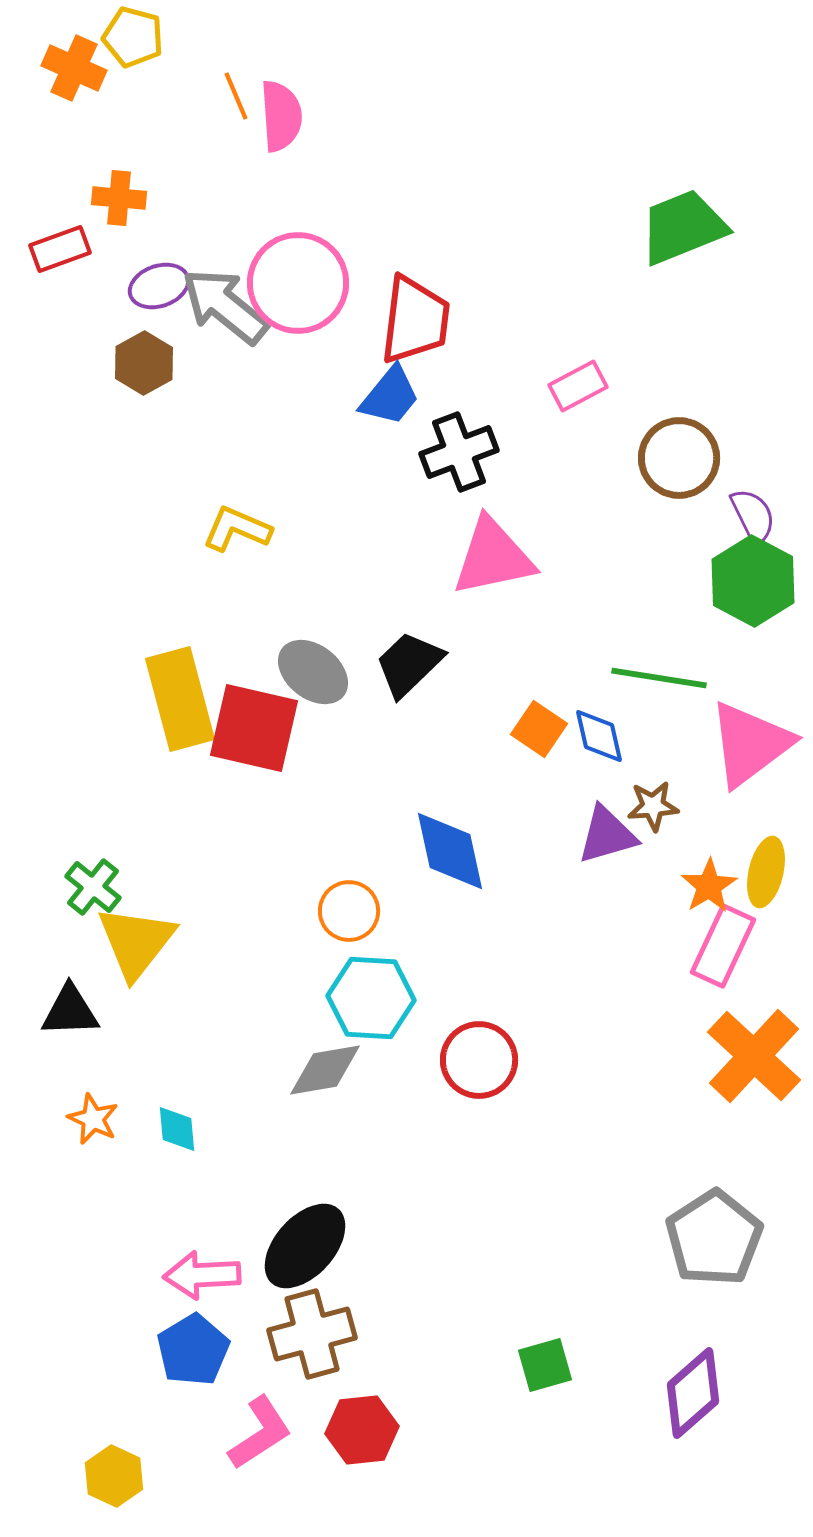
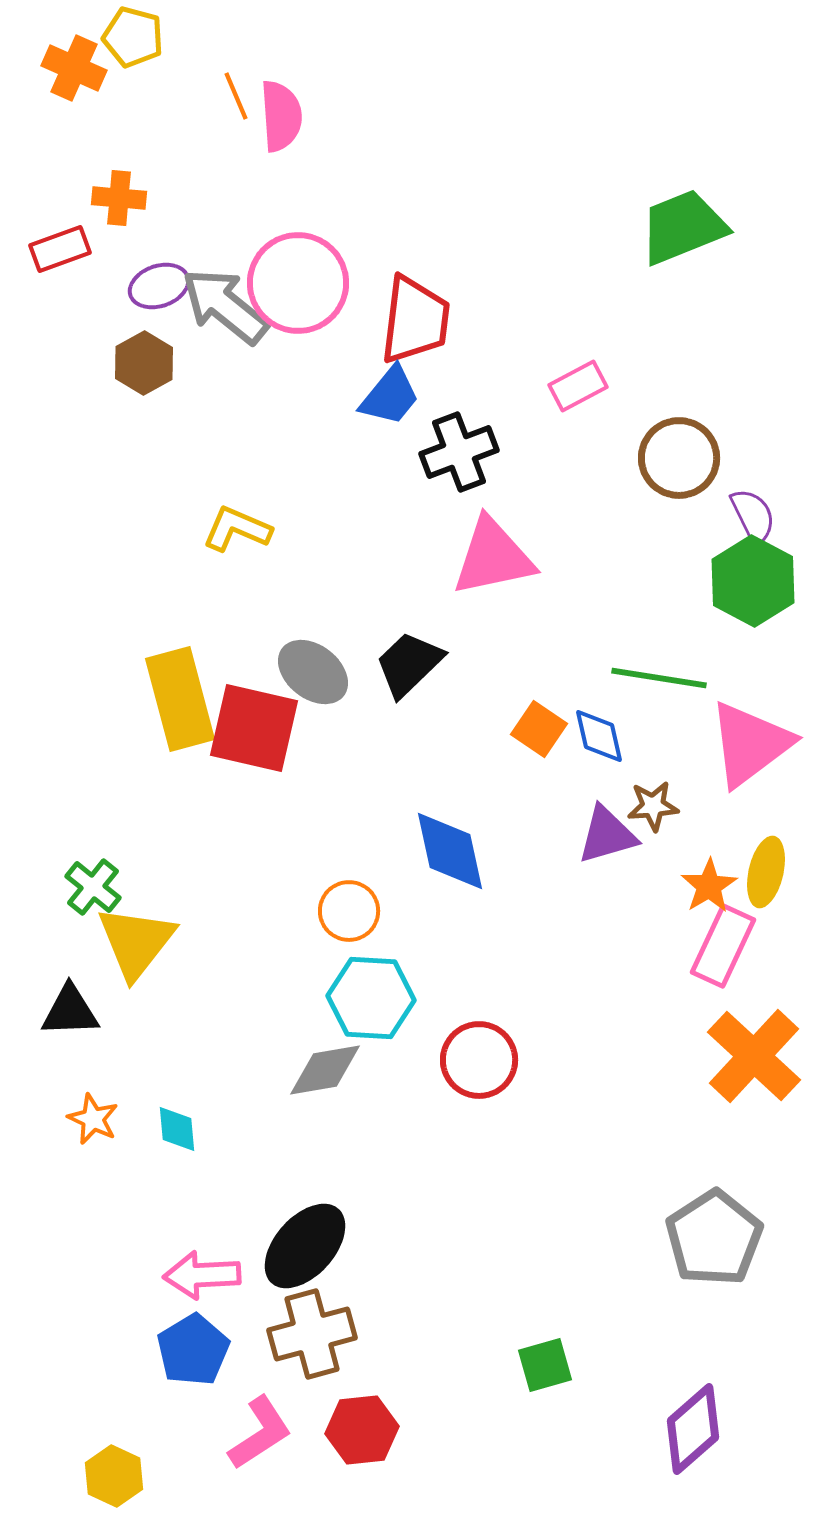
purple diamond at (693, 1393): moved 36 px down
